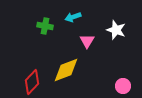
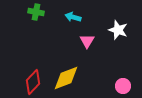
cyan arrow: rotated 35 degrees clockwise
green cross: moved 9 px left, 14 px up
white star: moved 2 px right
yellow diamond: moved 8 px down
red diamond: moved 1 px right
